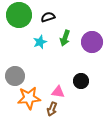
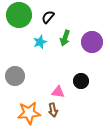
black semicircle: rotated 32 degrees counterclockwise
orange star: moved 15 px down
brown arrow: moved 1 px right, 1 px down; rotated 32 degrees counterclockwise
